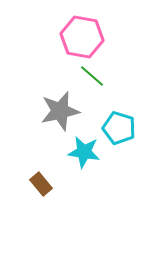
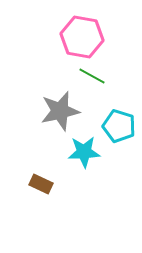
green line: rotated 12 degrees counterclockwise
cyan pentagon: moved 2 px up
cyan star: rotated 12 degrees counterclockwise
brown rectangle: rotated 25 degrees counterclockwise
